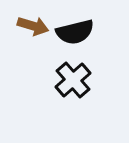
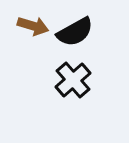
black semicircle: rotated 15 degrees counterclockwise
